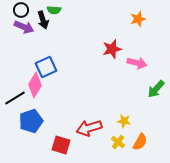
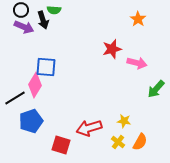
orange star: rotated 21 degrees counterclockwise
blue square: rotated 30 degrees clockwise
